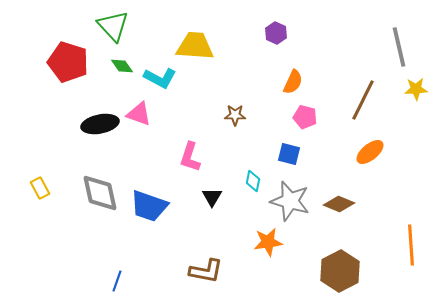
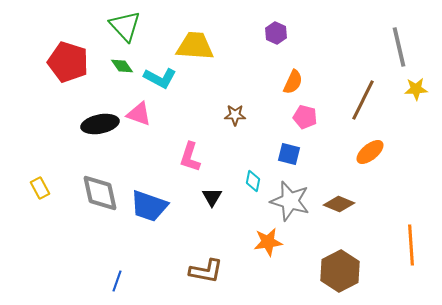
green triangle: moved 12 px right
